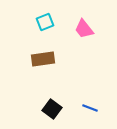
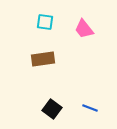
cyan square: rotated 30 degrees clockwise
